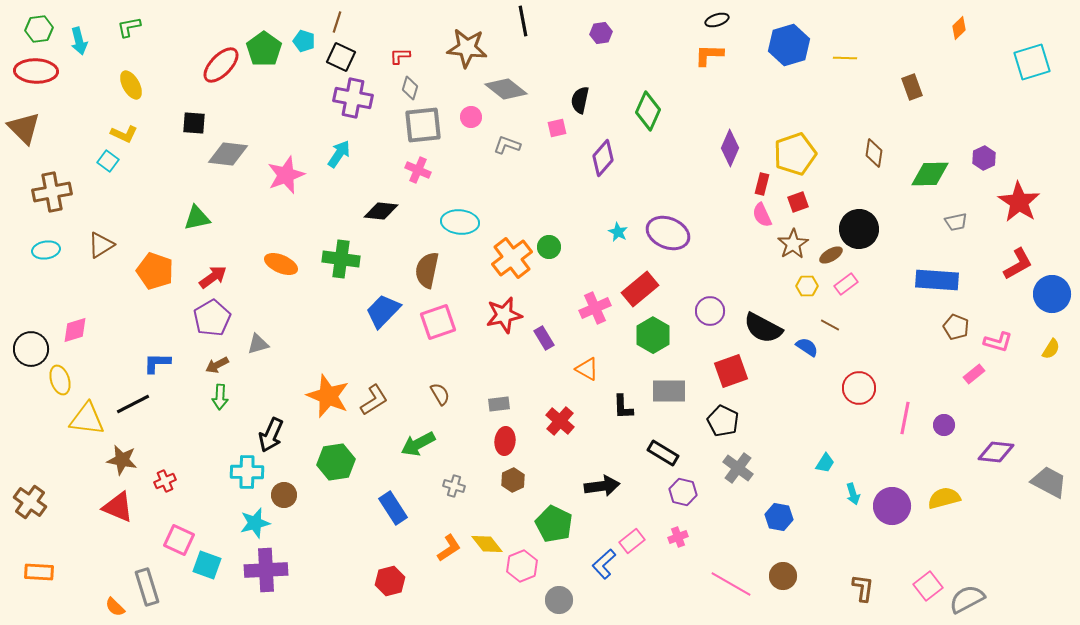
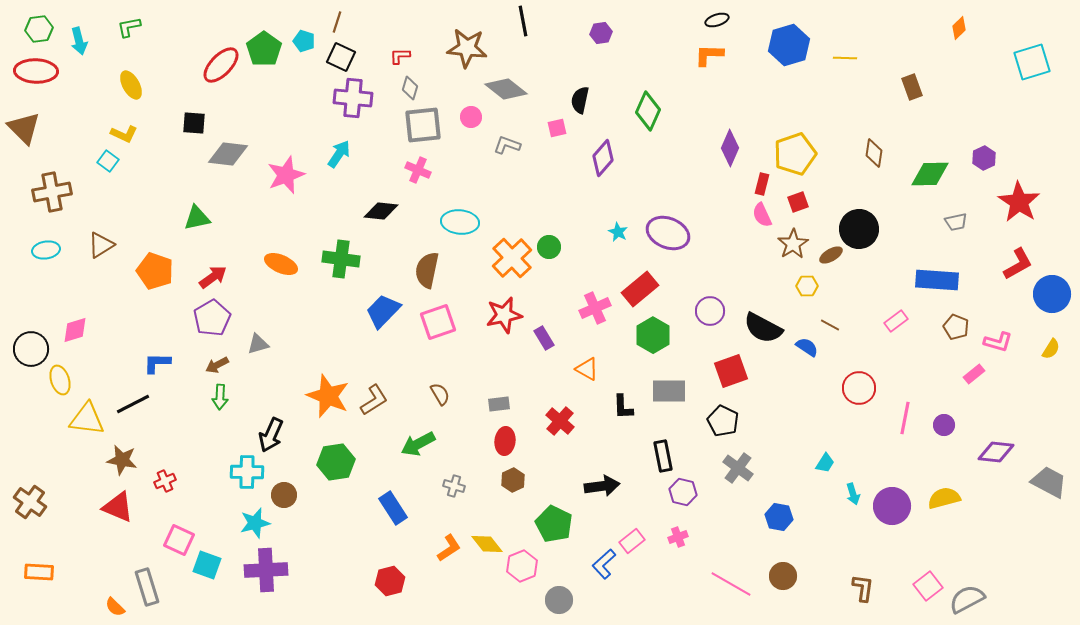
purple cross at (353, 98): rotated 6 degrees counterclockwise
orange cross at (512, 258): rotated 6 degrees counterclockwise
pink rectangle at (846, 284): moved 50 px right, 37 px down
black rectangle at (663, 453): moved 3 px down; rotated 48 degrees clockwise
